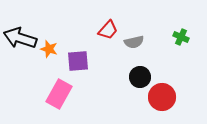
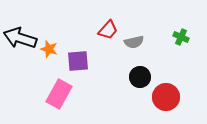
red circle: moved 4 px right
